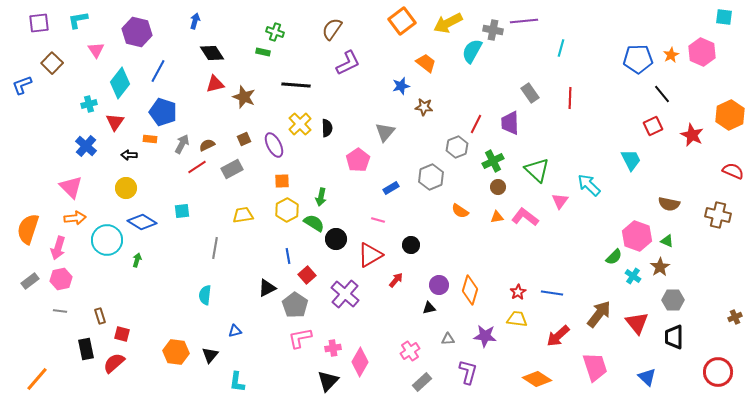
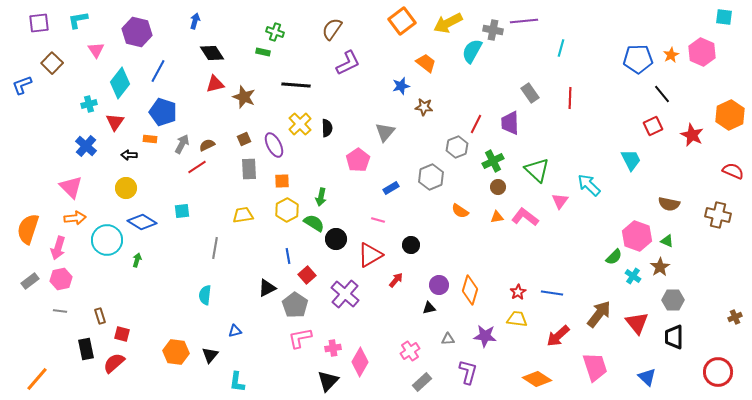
gray rectangle at (232, 169): moved 17 px right; rotated 65 degrees counterclockwise
